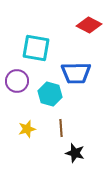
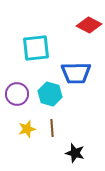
cyan square: rotated 16 degrees counterclockwise
purple circle: moved 13 px down
brown line: moved 9 px left
